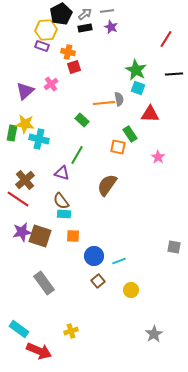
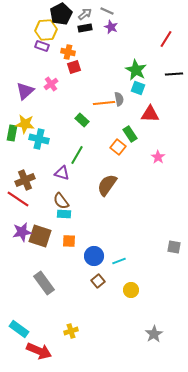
gray line at (107, 11): rotated 32 degrees clockwise
orange square at (118, 147): rotated 28 degrees clockwise
brown cross at (25, 180): rotated 18 degrees clockwise
orange square at (73, 236): moved 4 px left, 5 px down
